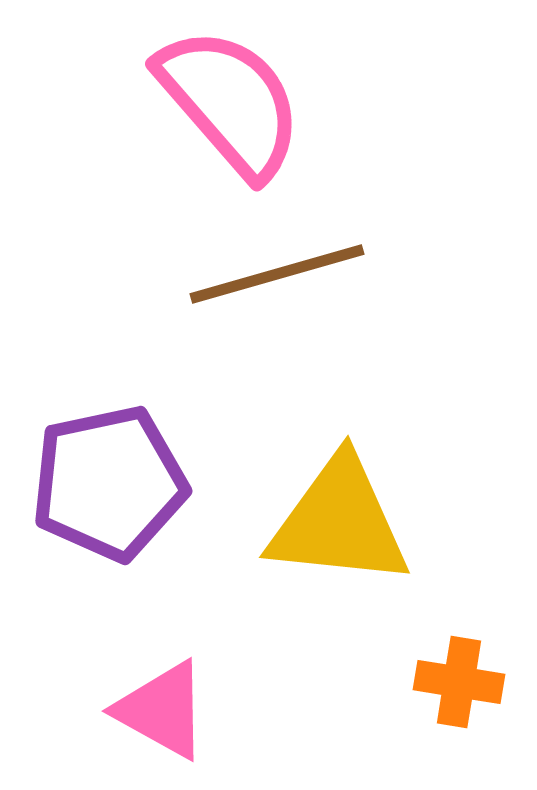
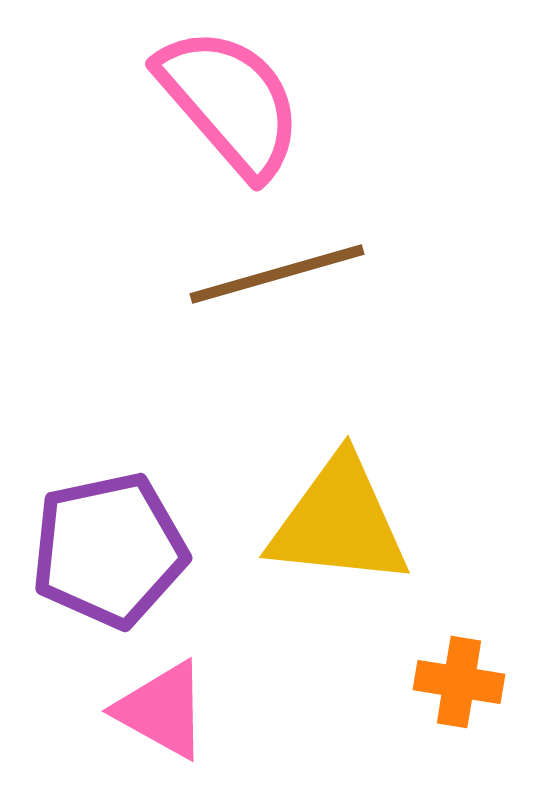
purple pentagon: moved 67 px down
